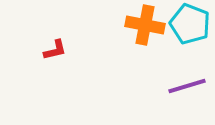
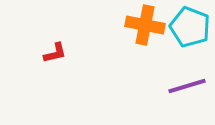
cyan pentagon: moved 3 px down
red L-shape: moved 3 px down
